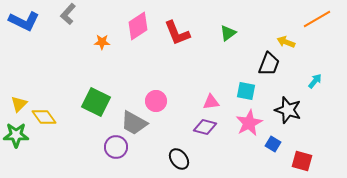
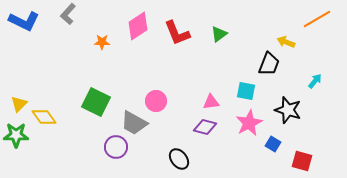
green triangle: moved 9 px left, 1 px down
